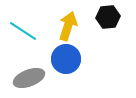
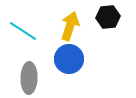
yellow arrow: moved 2 px right
blue circle: moved 3 px right
gray ellipse: rotated 68 degrees counterclockwise
